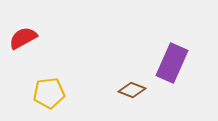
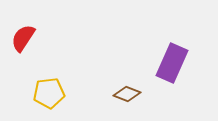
red semicircle: rotated 28 degrees counterclockwise
brown diamond: moved 5 px left, 4 px down
